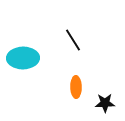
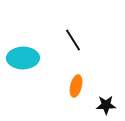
orange ellipse: moved 1 px up; rotated 15 degrees clockwise
black star: moved 1 px right, 2 px down
